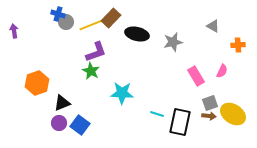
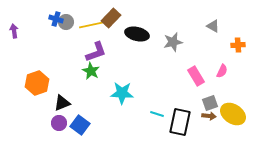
blue cross: moved 2 px left, 5 px down
yellow line: rotated 10 degrees clockwise
